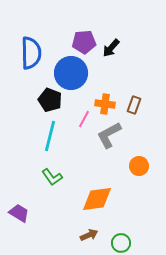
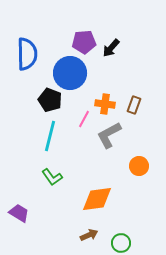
blue semicircle: moved 4 px left, 1 px down
blue circle: moved 1 px left
